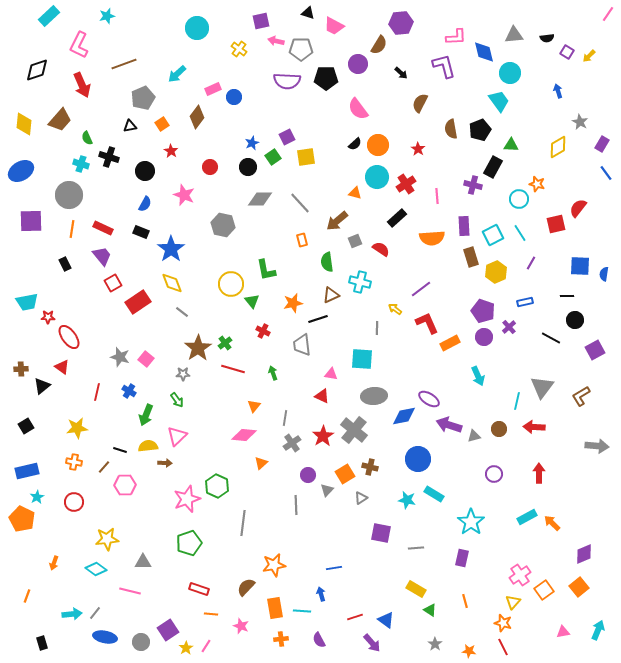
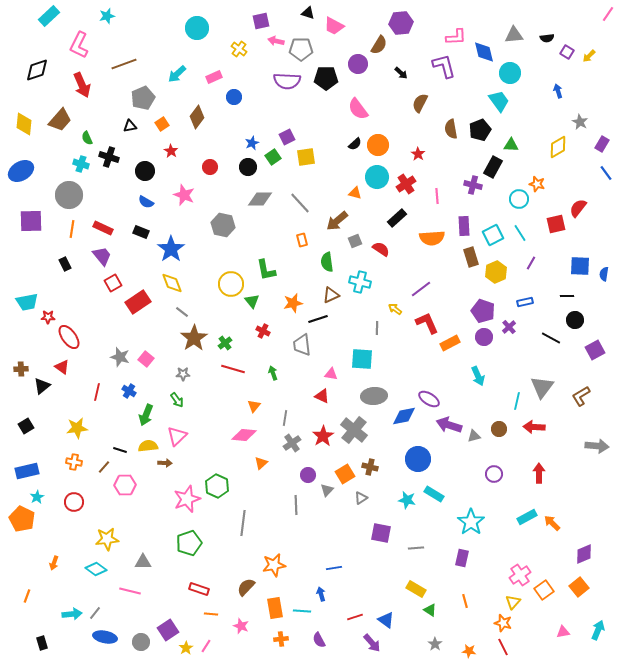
pink rectangle at (213, 89): moved 1 px right, 12 px up
red star at (418, 149): moved 5 px down
blue semicircle at (145, 204): moved 1 px right, 2 px up; rotated 91 degrees clockwise
brown star at (198, 348): moved 4 px left, 10 px up
